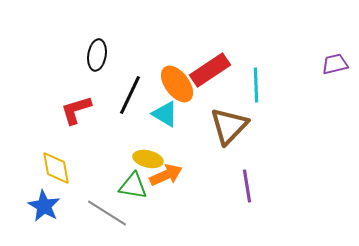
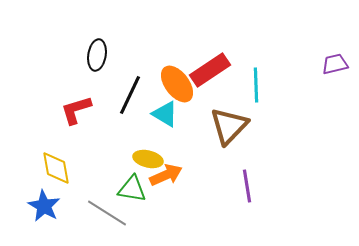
green triangle: moved 1 px left, 3 px down
